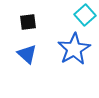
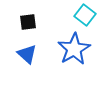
cyan square: rotated 10 degrees counterclockwise
